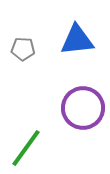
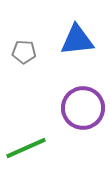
gray pentagon: moved 1 px right, 3 px down
green line: rotated 30 degrees clockwise
